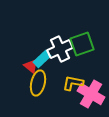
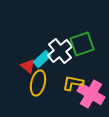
white cross: moved 2 px down; rotated 15 degrees counterclockwise
red triangle: moved 3 px left
